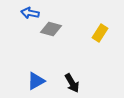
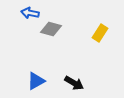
black arrow: moved 2 px right; rotated 30 degrees counterclockwise
